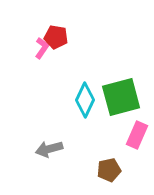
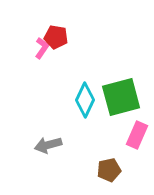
gray arrow: moved 1 px left, 4 px up
